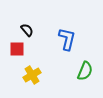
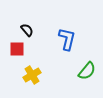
green semicircle: moved 2 px right; rotated 18 degrees clockwise
